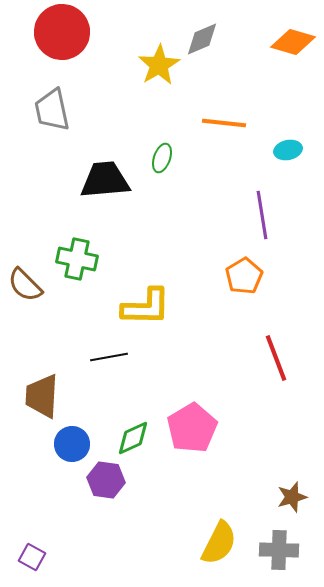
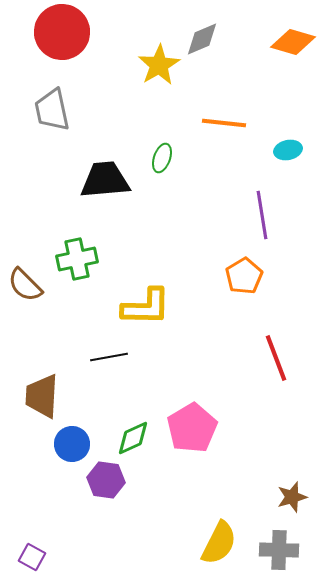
green cross: rotated 24 degrees counterclockwise
